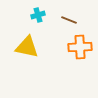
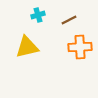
brown line: rotated 49 degrees counterclockwise
yellow triangle: rotated 25 degrees counterclockwise
